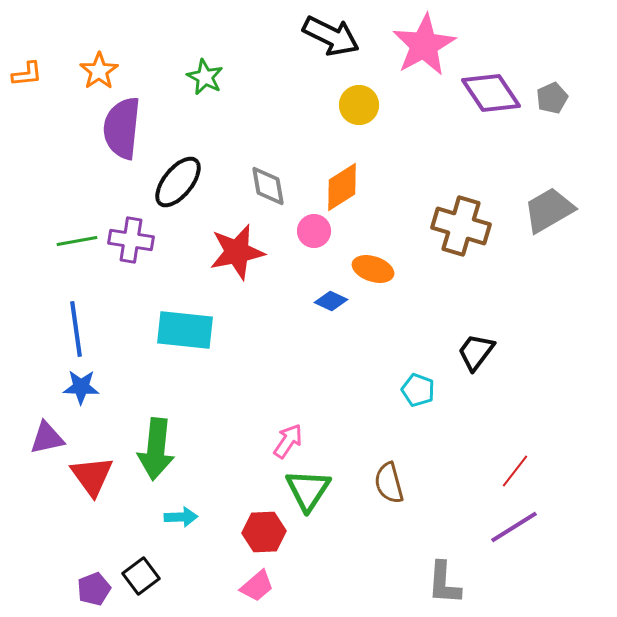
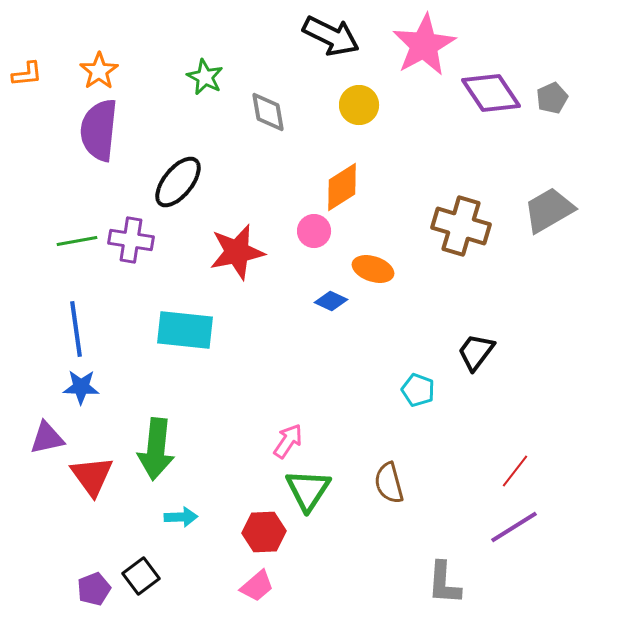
purple semicircle: moved 23 px left, 2 px down
gray diamond: moved 74 px up
